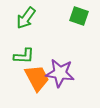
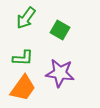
green square: moved 19 px left, 14 px down; rotated 12 degrees clockwise
green L-shape: moved 1 px left, 2 px down
orange trapezoid: moved 14 px left, 10 px down; rotated 64 degrees clockwise
